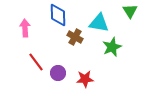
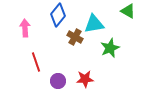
green triangle: moved 2 px left; rotated 28 degrees counterclockwise
blue diamond: rotated 40 degrees clockwise
cyan triangle: moved 5 px left, 1 px down; rotated 20 degrees counterclockwise
green star: moved 2 px left, 1 px down
red line: rotated 18 degrees clockwise
purple circle: moved 8 px down
